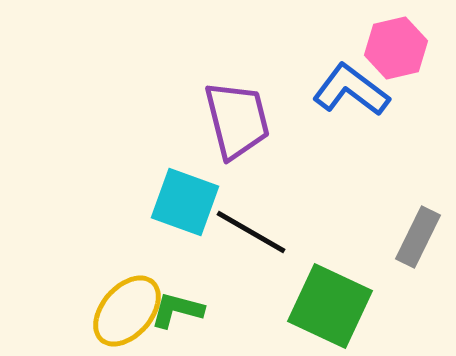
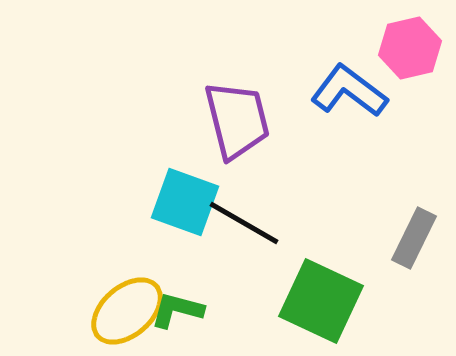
pink hexagon: moved 14 px right
blue L-shape: moved 2 px left, 1 px down
black line: moved 7 px left, 9 px up
gray rectangle: moved 4 px left, 1 px down
green square: moved 9 px left, 5 px up
yellow ellipse: rotated 8 degrees clockwise
